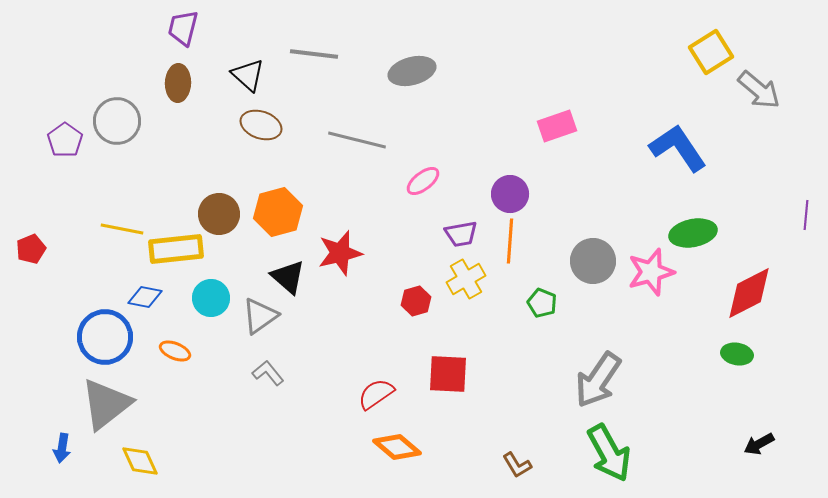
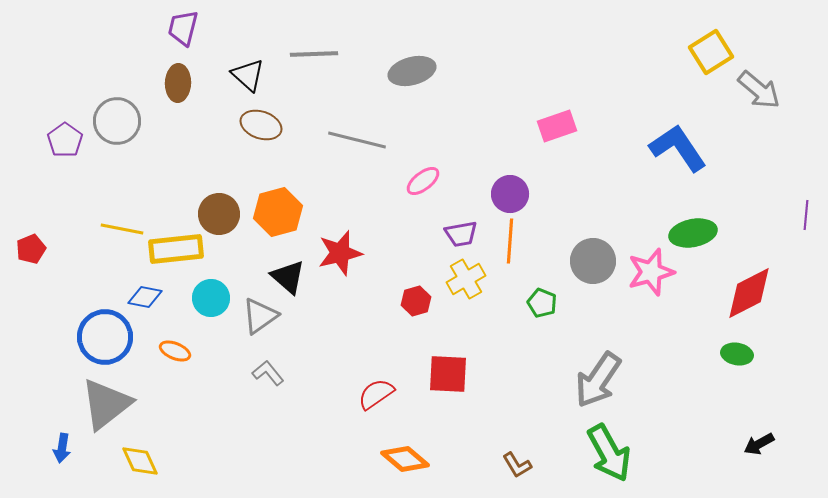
gray line at (314, 54): rotated 9 degrees counterclockwise
orange diamond at (397, 447): moved 8 px right, 12 px down
